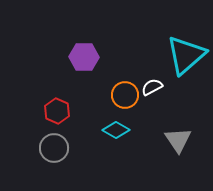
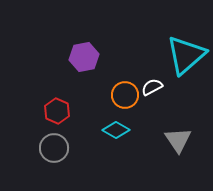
purple hexagon: rotated 12 degrees counterclockwise
